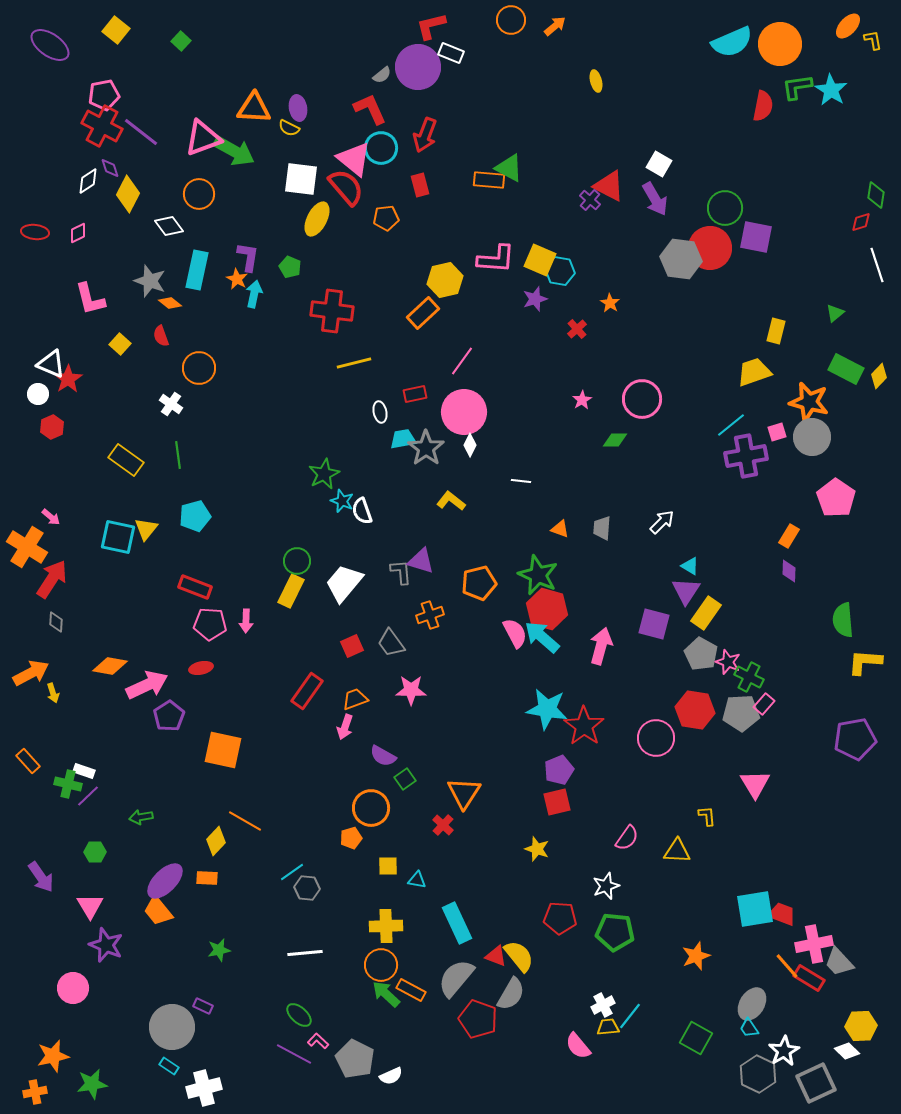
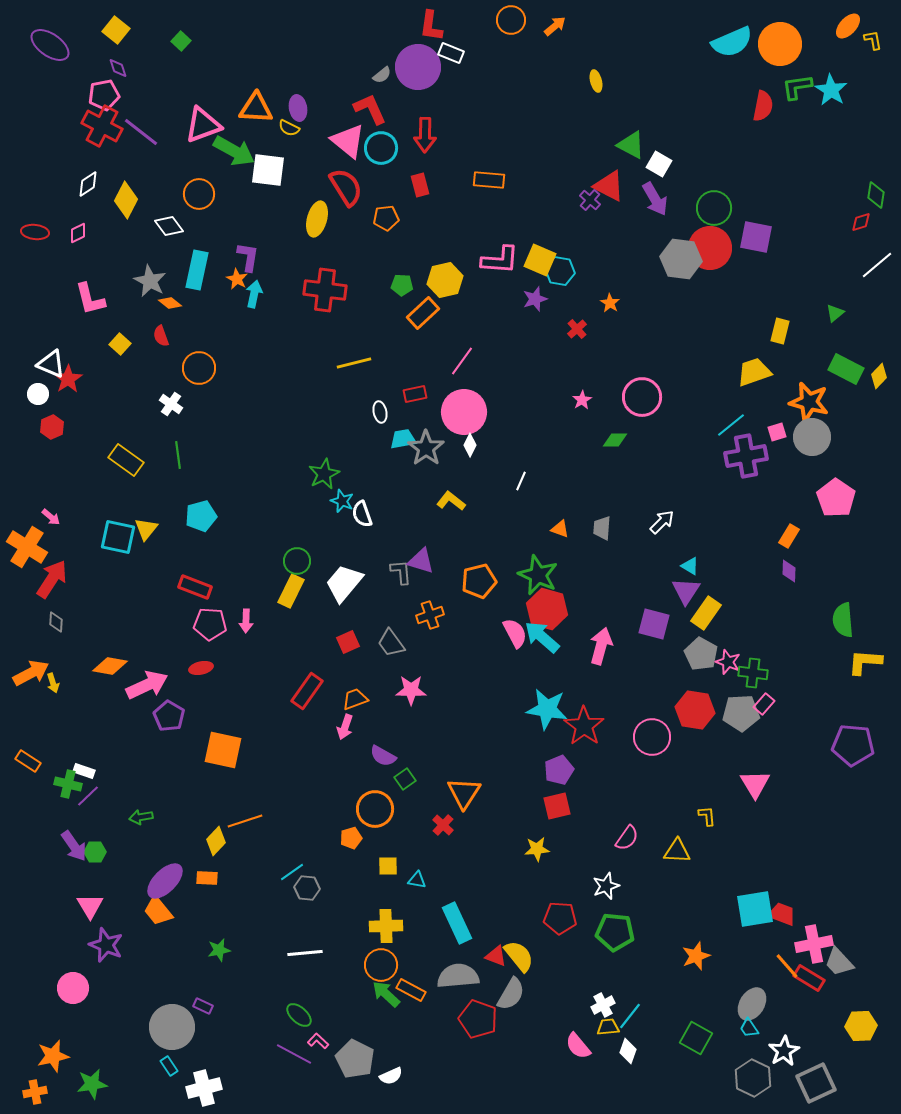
red L-shape at (431, 26): rotated 68 degrees counterclockwise
orange triangle at (254, 108): moved 2 px right
red arrow at (425, 135): rotated 20 degrees counterclockwise
pink triangle at (203, 138): moved 13 px up
pink triangle at (354, 159): moved 6 px left, 18 px up
purple diamond at (110, 168): moved 8 px right, 100 px up
green triangle at (509, 168): moved 122 px right, 23 px up
white square at (301, 179): moved 33 px left, 9 px up
white diamond at (88, 181): moved 3 px down
red semicircle at (346, 187): rotated 9 degrees clockwise
yellow diamond at (128, 194): moved 2 px left, 6 px down
green circle at (725, 208): moved 11 px left
yellow ellipse at (317, 219): rotated 12 degrees counterclockwise
pink L-shape at (496, 259): moved 4 px right, 1 px down
white line at (877, 265): rotated 68 degrees clockwise
green pentagon at (290, 267): moved 112 px right, 18 px down; rotated 20 degrees counterclockwise
gray star at (150, 281): rotated 8 degrees clockwise
red cross at (332, 311): moved 7 px left, 21 px up
yellow rectangle at (776, 331): moved 4 px right
pink circle at (642, 399): moved 2 px up
white line at (521, 481): rotated 72 degrees counterclockwise
white semicircle at (362, 511): moved 3 px down
cyan pentagon at (195, 516): moved 6 px right
orange pentagon at (479, 583): moved 2 px up
red square at (352, 646): moved 4 px left, 4 px up
green cross at (749, 677): moved 4 px right, 4 px up; rotated 20 degrees counterclockwise
yellow arrow at (53, 693): moved 10 px up
purple pentagon at (169, 716): rotated 8 degrees counterclockwise
pink circle at (656, 738): moved 4 px left, 1 px up
purple pentagon at (855, 739): moved 2 px left, 6 px down; rotated 15 degrees clockwise
orange rectangle at (28, 761): rotated 15 degrees counterclockwise
red square at (557, 802): moved 4 px down
orange circle at (371, 808): moved 4 px right, 1 px down
orange line at (245, 821): rotated 48 degrees counterclockwise
yellow star at (537, 849): rotated 25 degrees counterclockwise
purple arrow at (41, 877): moved 33 px right, 31 px up
gray semicircle at (456, 978): moved 2 px right, 2 px up; rotated 45 degrees clockwise
white diamond at (847, 1051): moved 219 px left; rotated 65 degrees clockwise
cyan rectangle at (169, 1066): rotated 24 degrees clockwise
gray hexagon at (758, 1074): moved 5 px left, 4 px down
